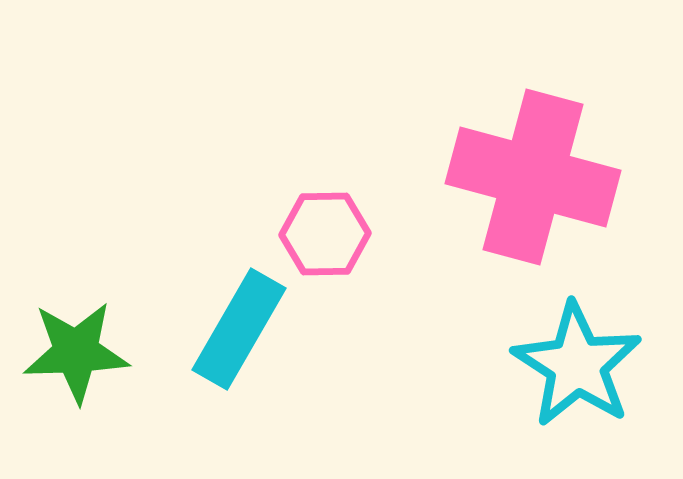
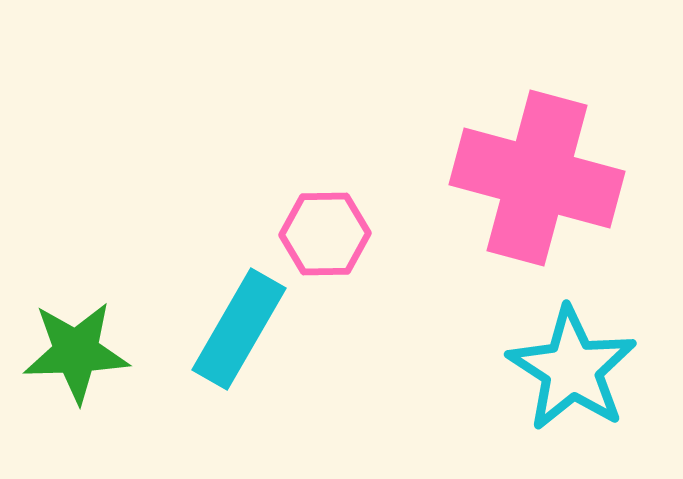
pink cross: moved 4 px right, 1 px down
cyan star: moved 5 px left, 4 px down
